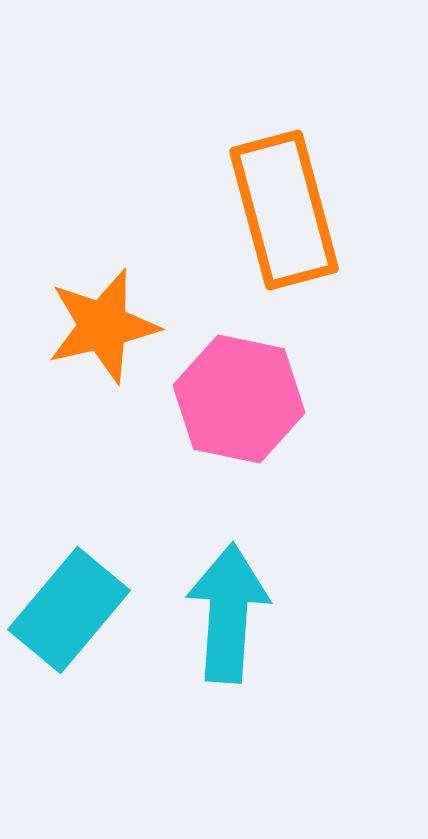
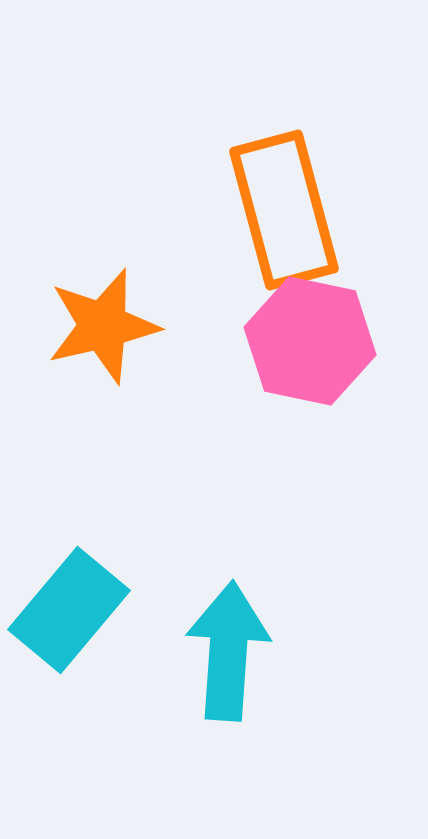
pink hexagon: moved 71 px right, 58 px up
cyan arrow: moved 38 px down
